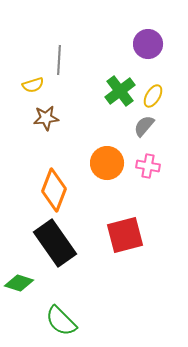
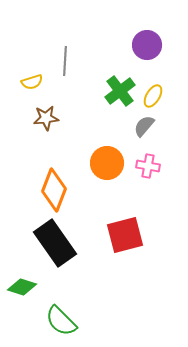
purple circle: moved 1 px left, 1 px down
gray line: moved 6 px right, 1 px down
yellow semicircle: moved 1 px left, 3 px up
green diamond: moved 3 px right, 4 px down
